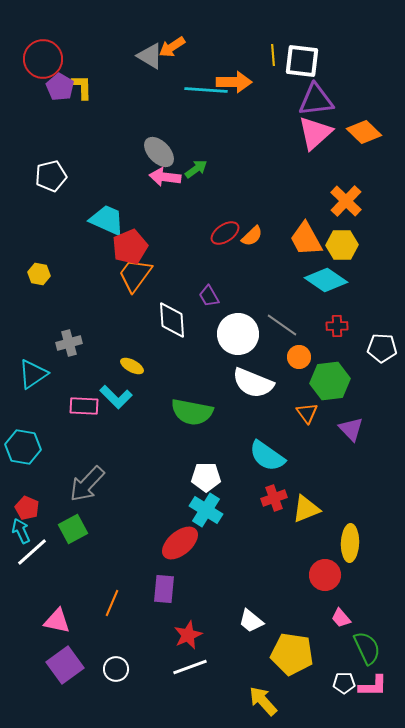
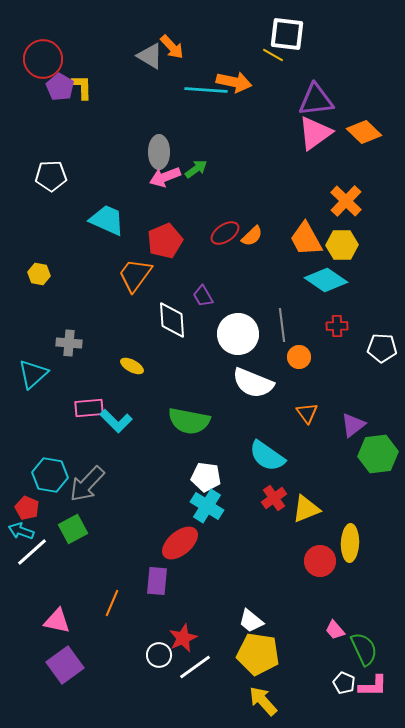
orange arrow at (172, 47): rotated 100 degrees counterclockwise
yellow line at (273, 55): rotated 55 degrees counterclockwise
white square at (302, 61): moved 15 px left, 27 px up
orange arrow at (234, 82): rotated 12 degrees clockwise
pink triangle at (315, 133): rotated 6 degrees clockwise
gray ellipse at (159, 152): rotated 44 degrees clockwise
white pentagon at (51, 176): rotated 12 degrees clockwise
pink arrow at (165, 177): rotated 28 degrees counterclockwise
red pentagon at (130, 247): moved 35 px right, 6 px up
purple trapezoid at (209, 296): moved 6 px left
gray line at (282, 325): rotated 48 degrees clockwise
gray cross at (69, 343): rotated 20 degrees clockwise
cyan triangle at (33, 374): rotated 8 degrees counterclockwise
green hexagon at (330, 381): moved 48 px right, 73 px down
cyan L-shape at (116, 397): moved 24 px down
pink rectangle at (84, 406): moved 5 px right, 2 px down; rotated 8 degrees counterclockwise
green semicircle at (192, 412): moved 3 px left, 9 px down
purple triangle at (351, 429): moved 2 px right, 4 px up; rotated 36 degrees clockwise
cyan hexagon at (23, 447): moved 27 px right, 28 px down
white pentagon at (206, 477): rotated 8 degrees clockwise
red cross at (274, 498): rotated 15 degrees counterclockwise
cyan cross at (206, 510): moved 1 px right, 4 px up
cyan arrow at (21, 531): rotated 45 degrees counterclockwise
red circle at (325, 575): moved 5 px left, 14 px up
purple rectangle at (164, 589): moved 7 px left, 8 px up
pink trapezoid at (341, 618): moved 6 px left, 12 px down
red star at (188, 635): moved 5 px left, 3 px down
green semicircle at (367, 648): moved 3 px left, 1 px down
yellow pentagon at (292, 654): moved 34 px left
white line at (190, 667): moved 5 px right; rotated 16 degrees counterclockwise
white circle at (116, 669): moved 43 px right, 14 px up
white pentagon at (344, 683): rotated 25 degrees clockwise
